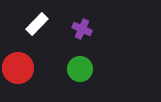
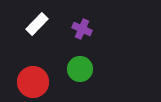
red circle: moved 15 px right, 14 px down
